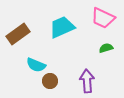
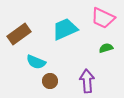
cyan trapezoid: moved 3 px right, 2 px down
brown rectangle: moved 1 px right
cyan semicircle: moved 3 px up
